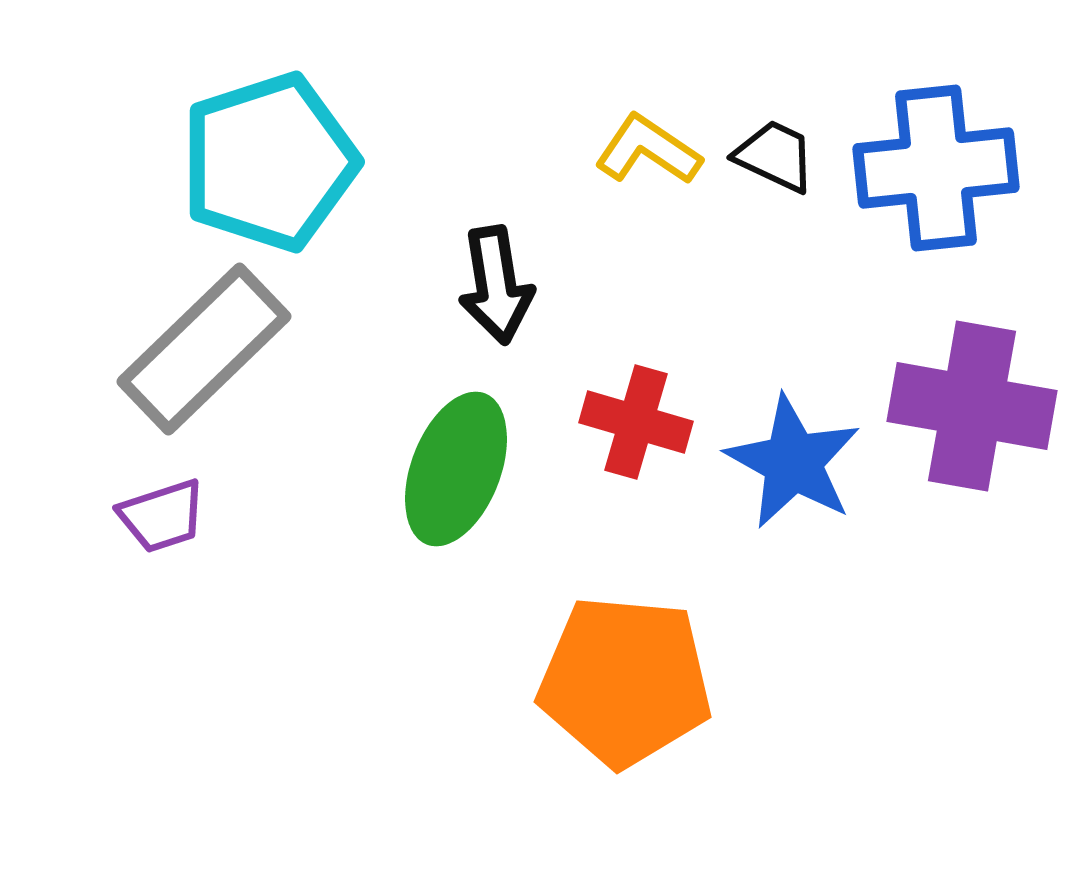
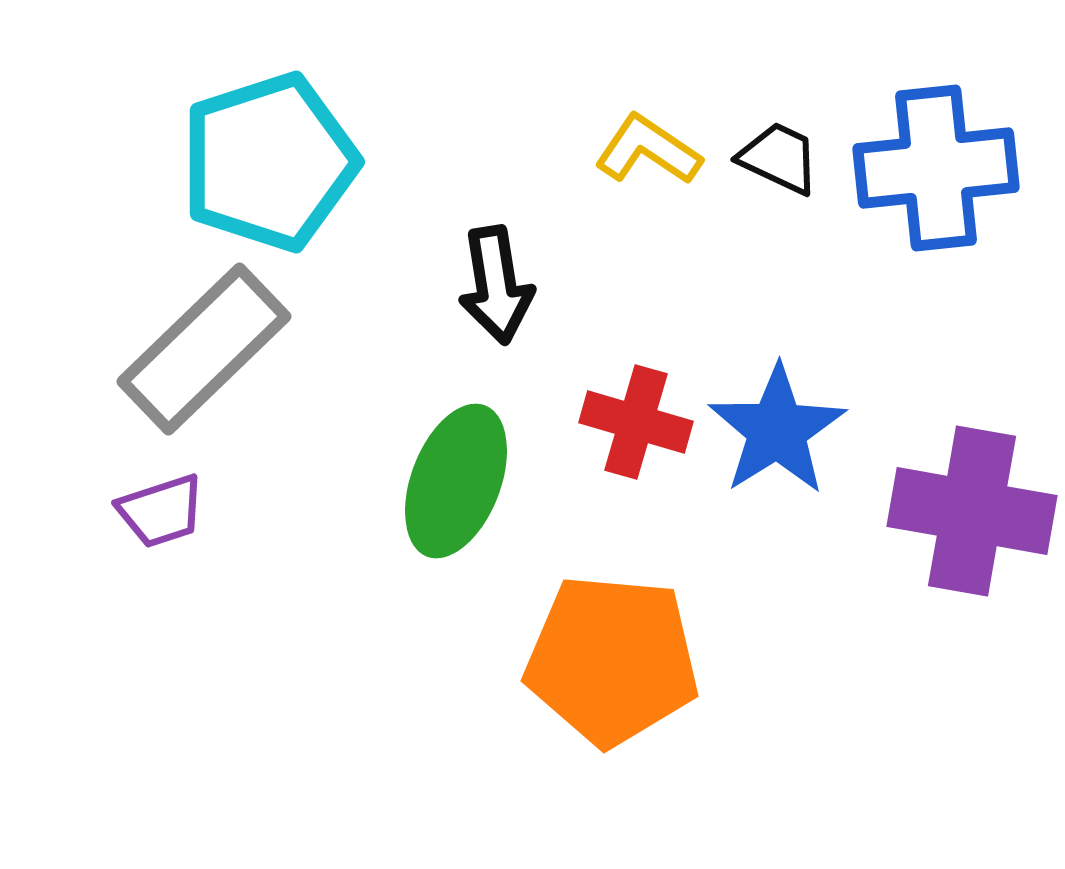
black trapezoid: moved 4 px right, 2 px down
purple cross: moved 105 px down
blue star: moved 16 px left, 32 px up; rotated 11 degrees clockwise
green ellipse: moved 12 px down
purple trapezoid: moved 1 px left, 5 px up
orange pentagon: moved 13 px left, 21 px up
